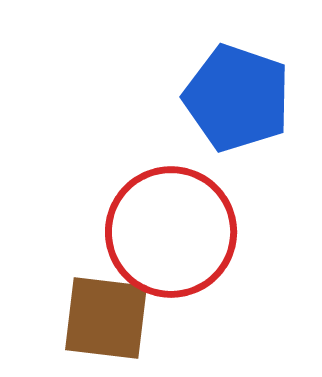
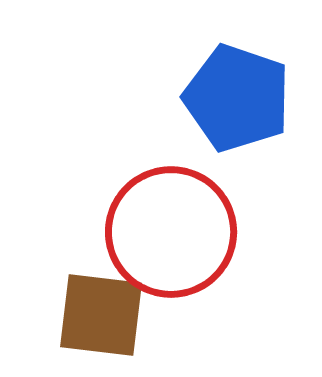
brown square: moved 5 px left, 3 px up
